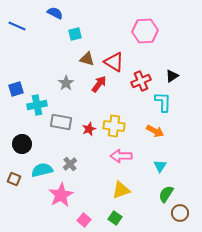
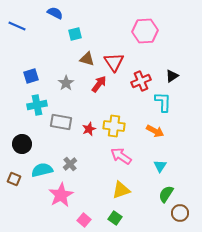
red triangle: rotated 25 degrees clockwise
blue square: moved 15 px right, 13 px up
pink arrow: rotated 35 degrees clockwise
